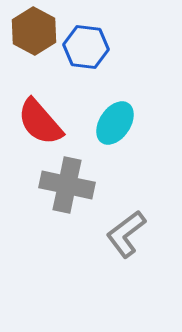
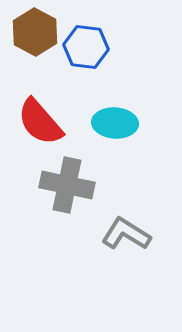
brown hexagon: moved 1 px right, 1 px down
cyan ellipse: rotated 60 degrees clockwise
gray L-shape: rotated 69 degrees clockwise
